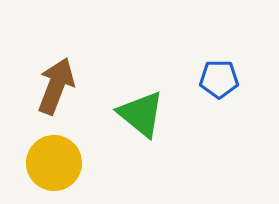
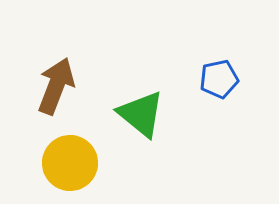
blue pentagon: rotated 12 degrees counterclockwise
yellow circle: moved 16 px right
